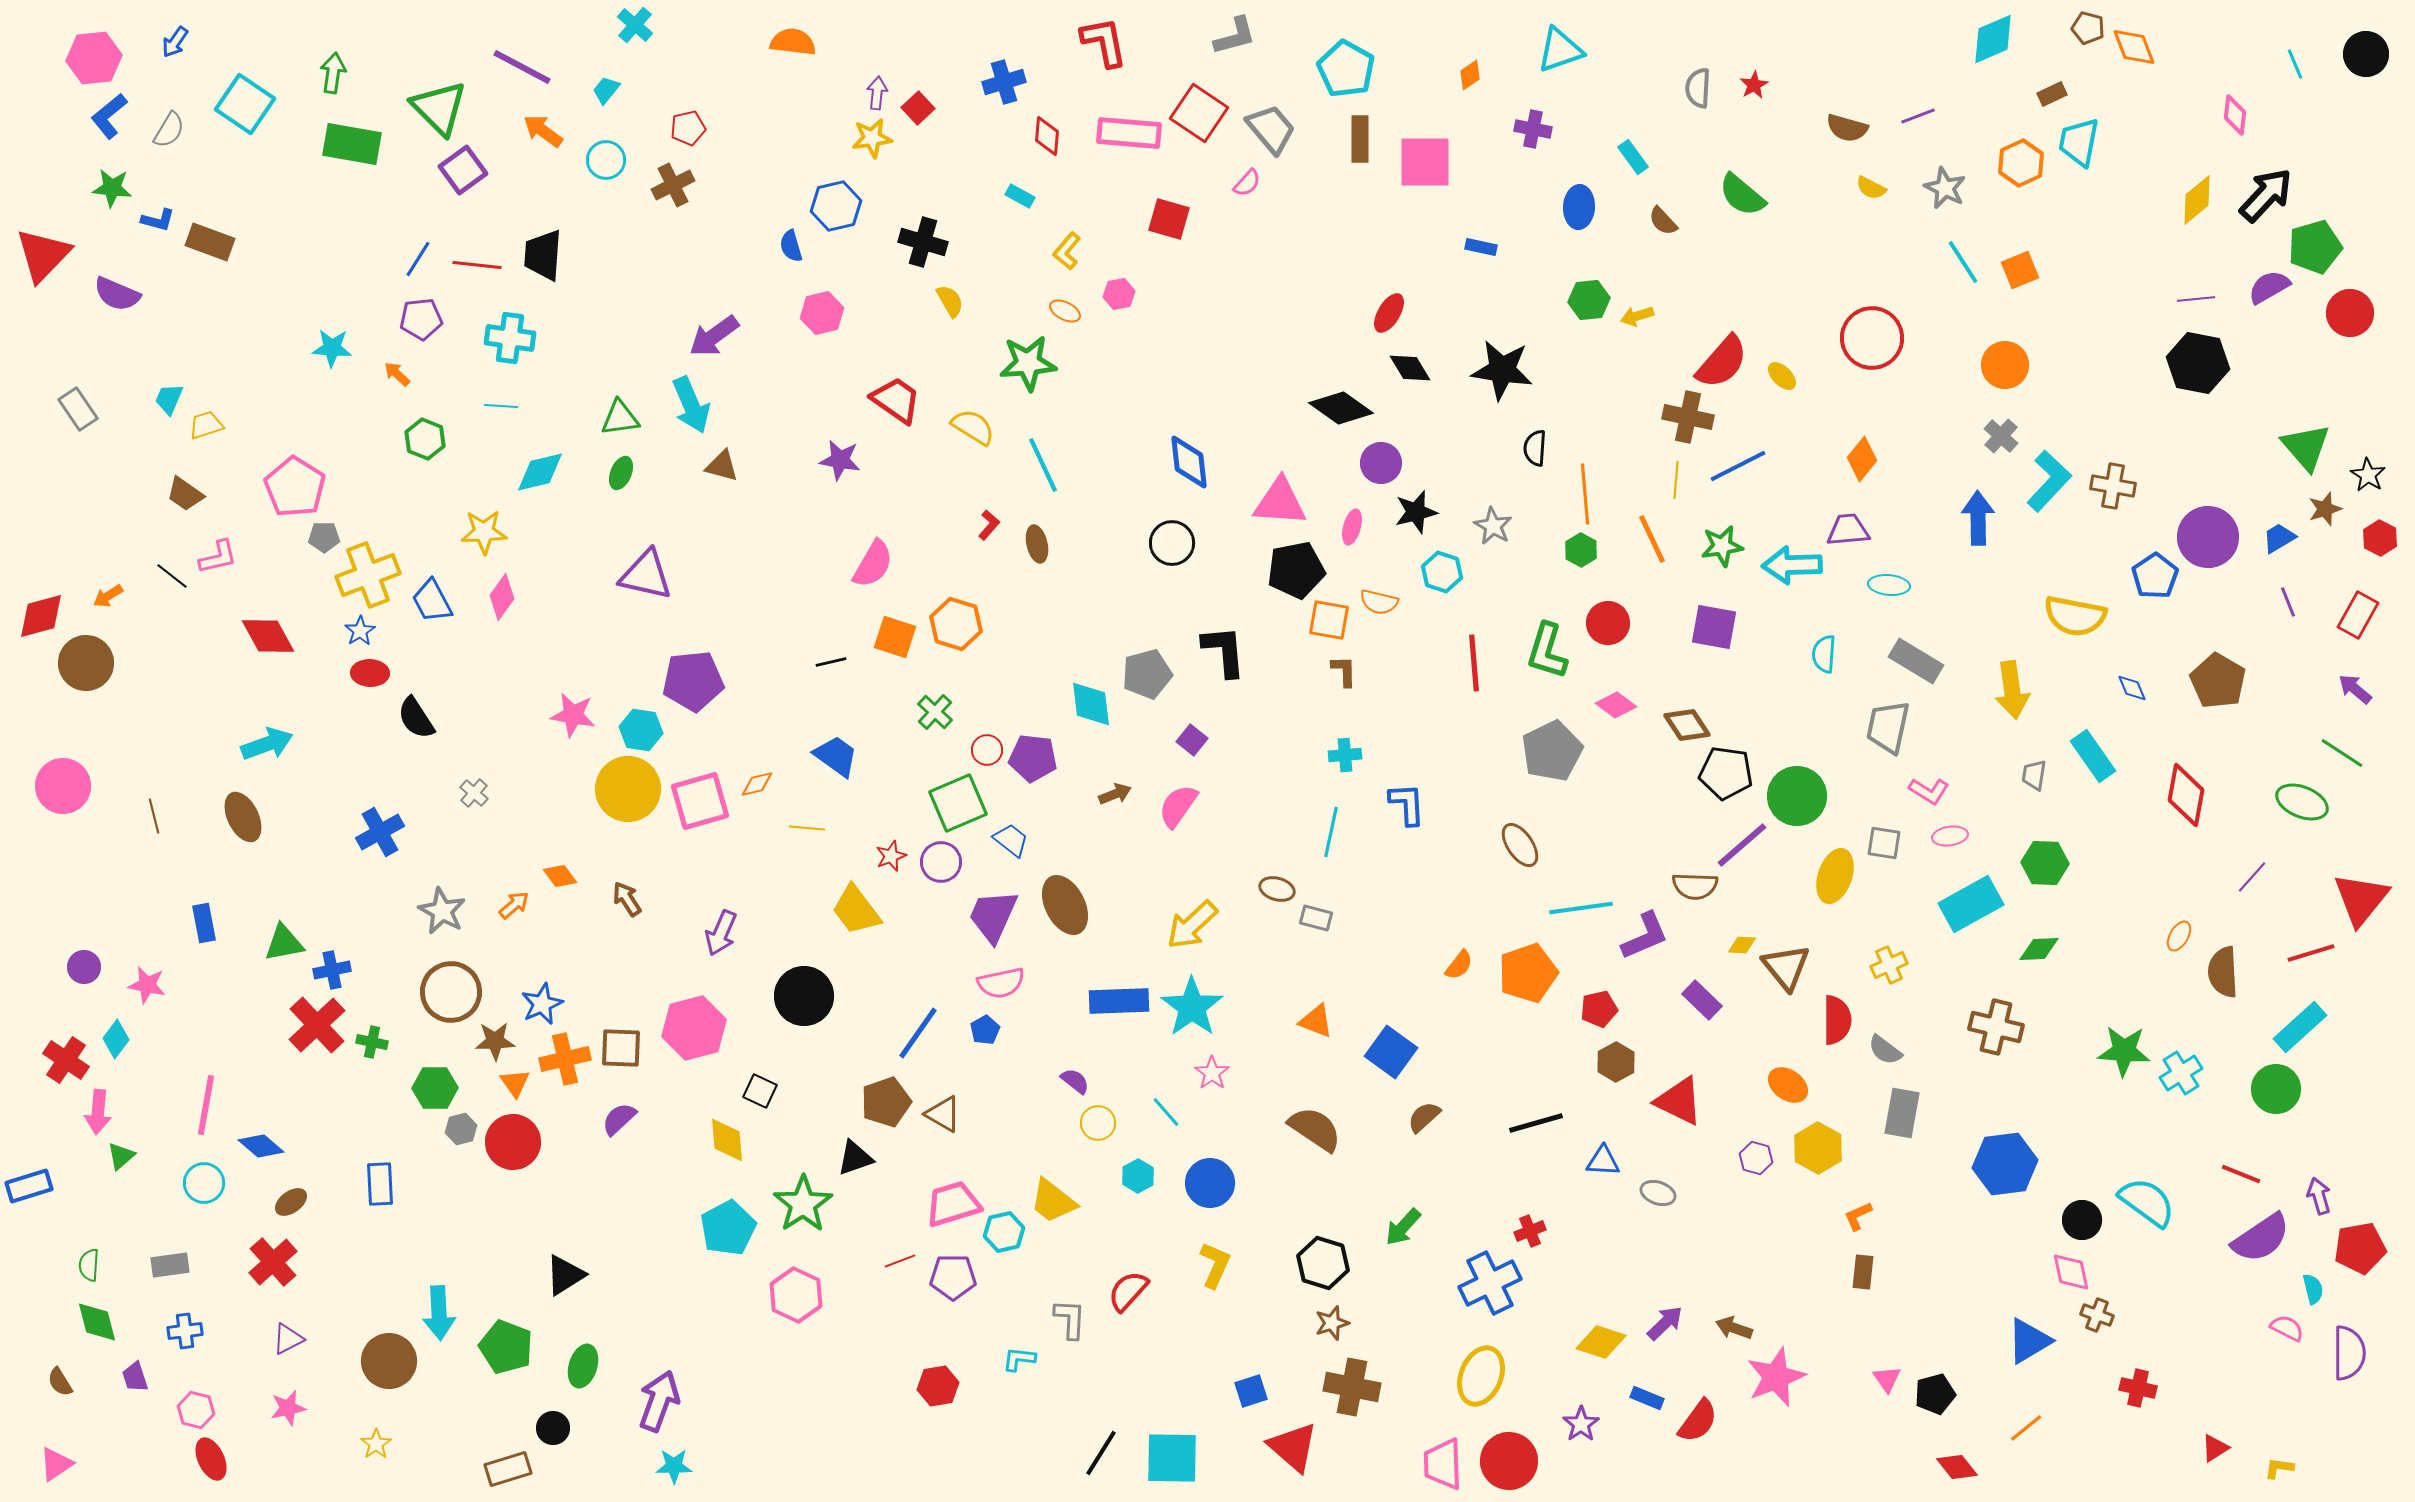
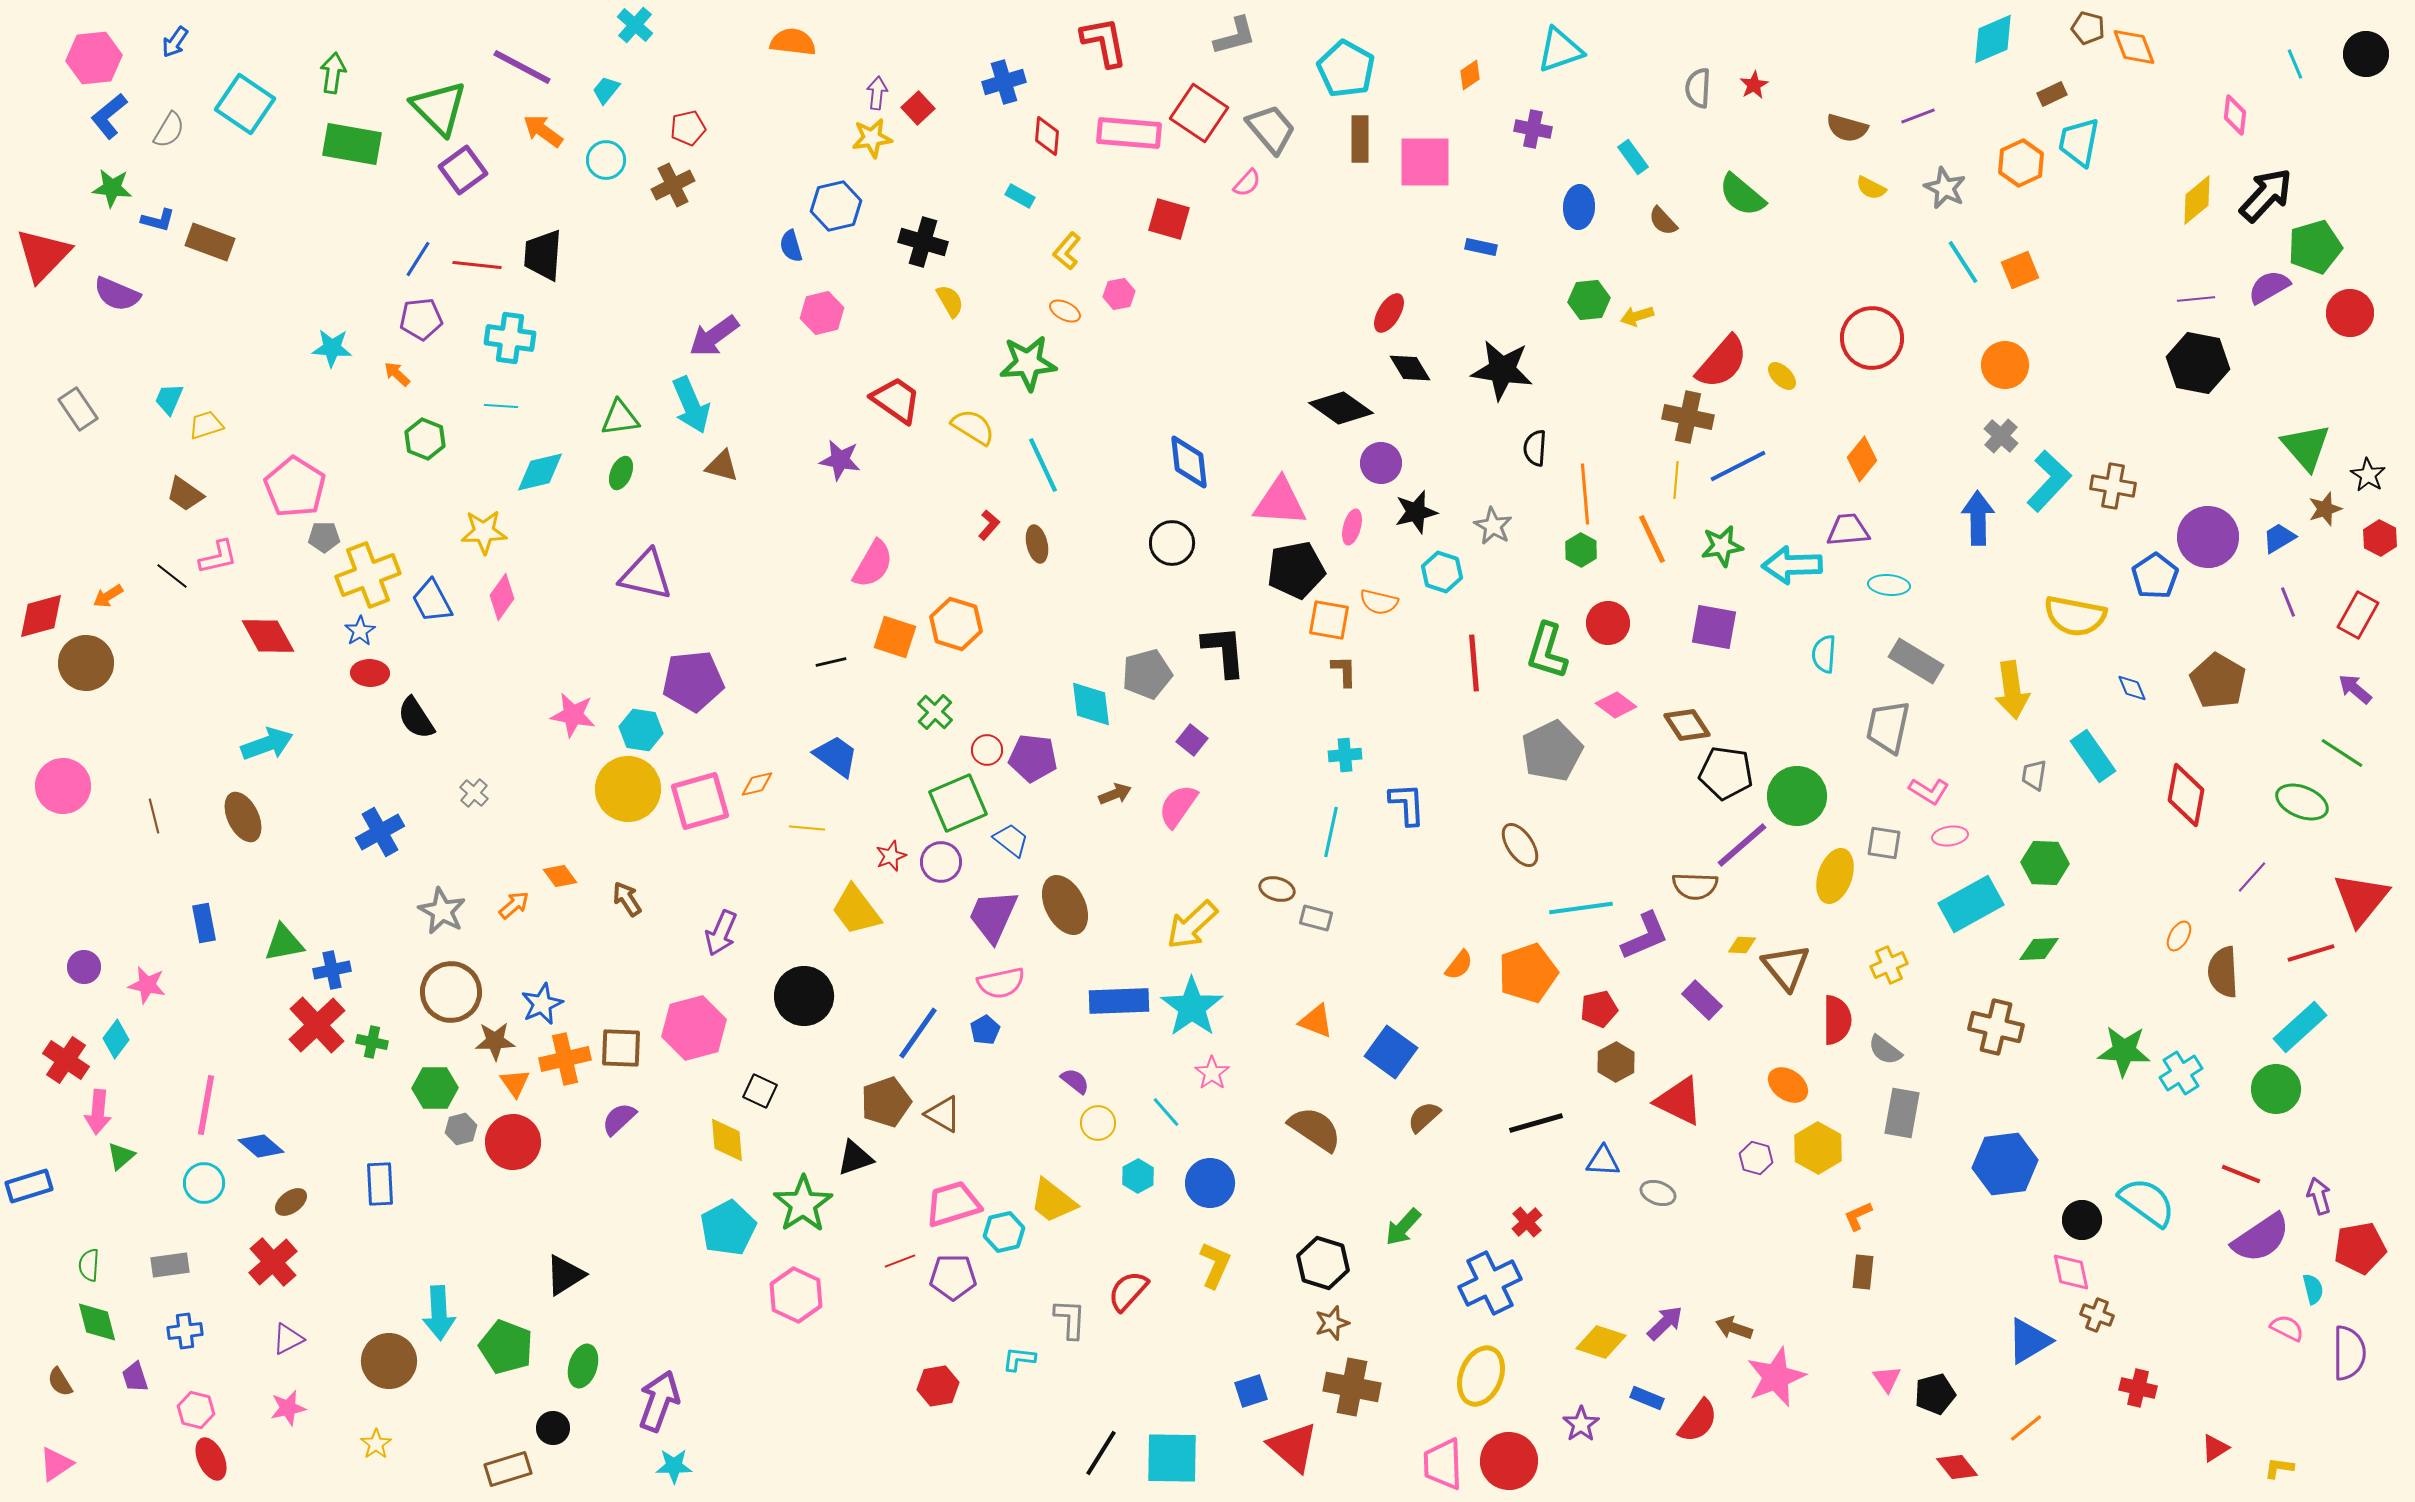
red cross at (1530, 1231): moved 3 px left, 9 px up; rotated 20 degrees counterclockwise
